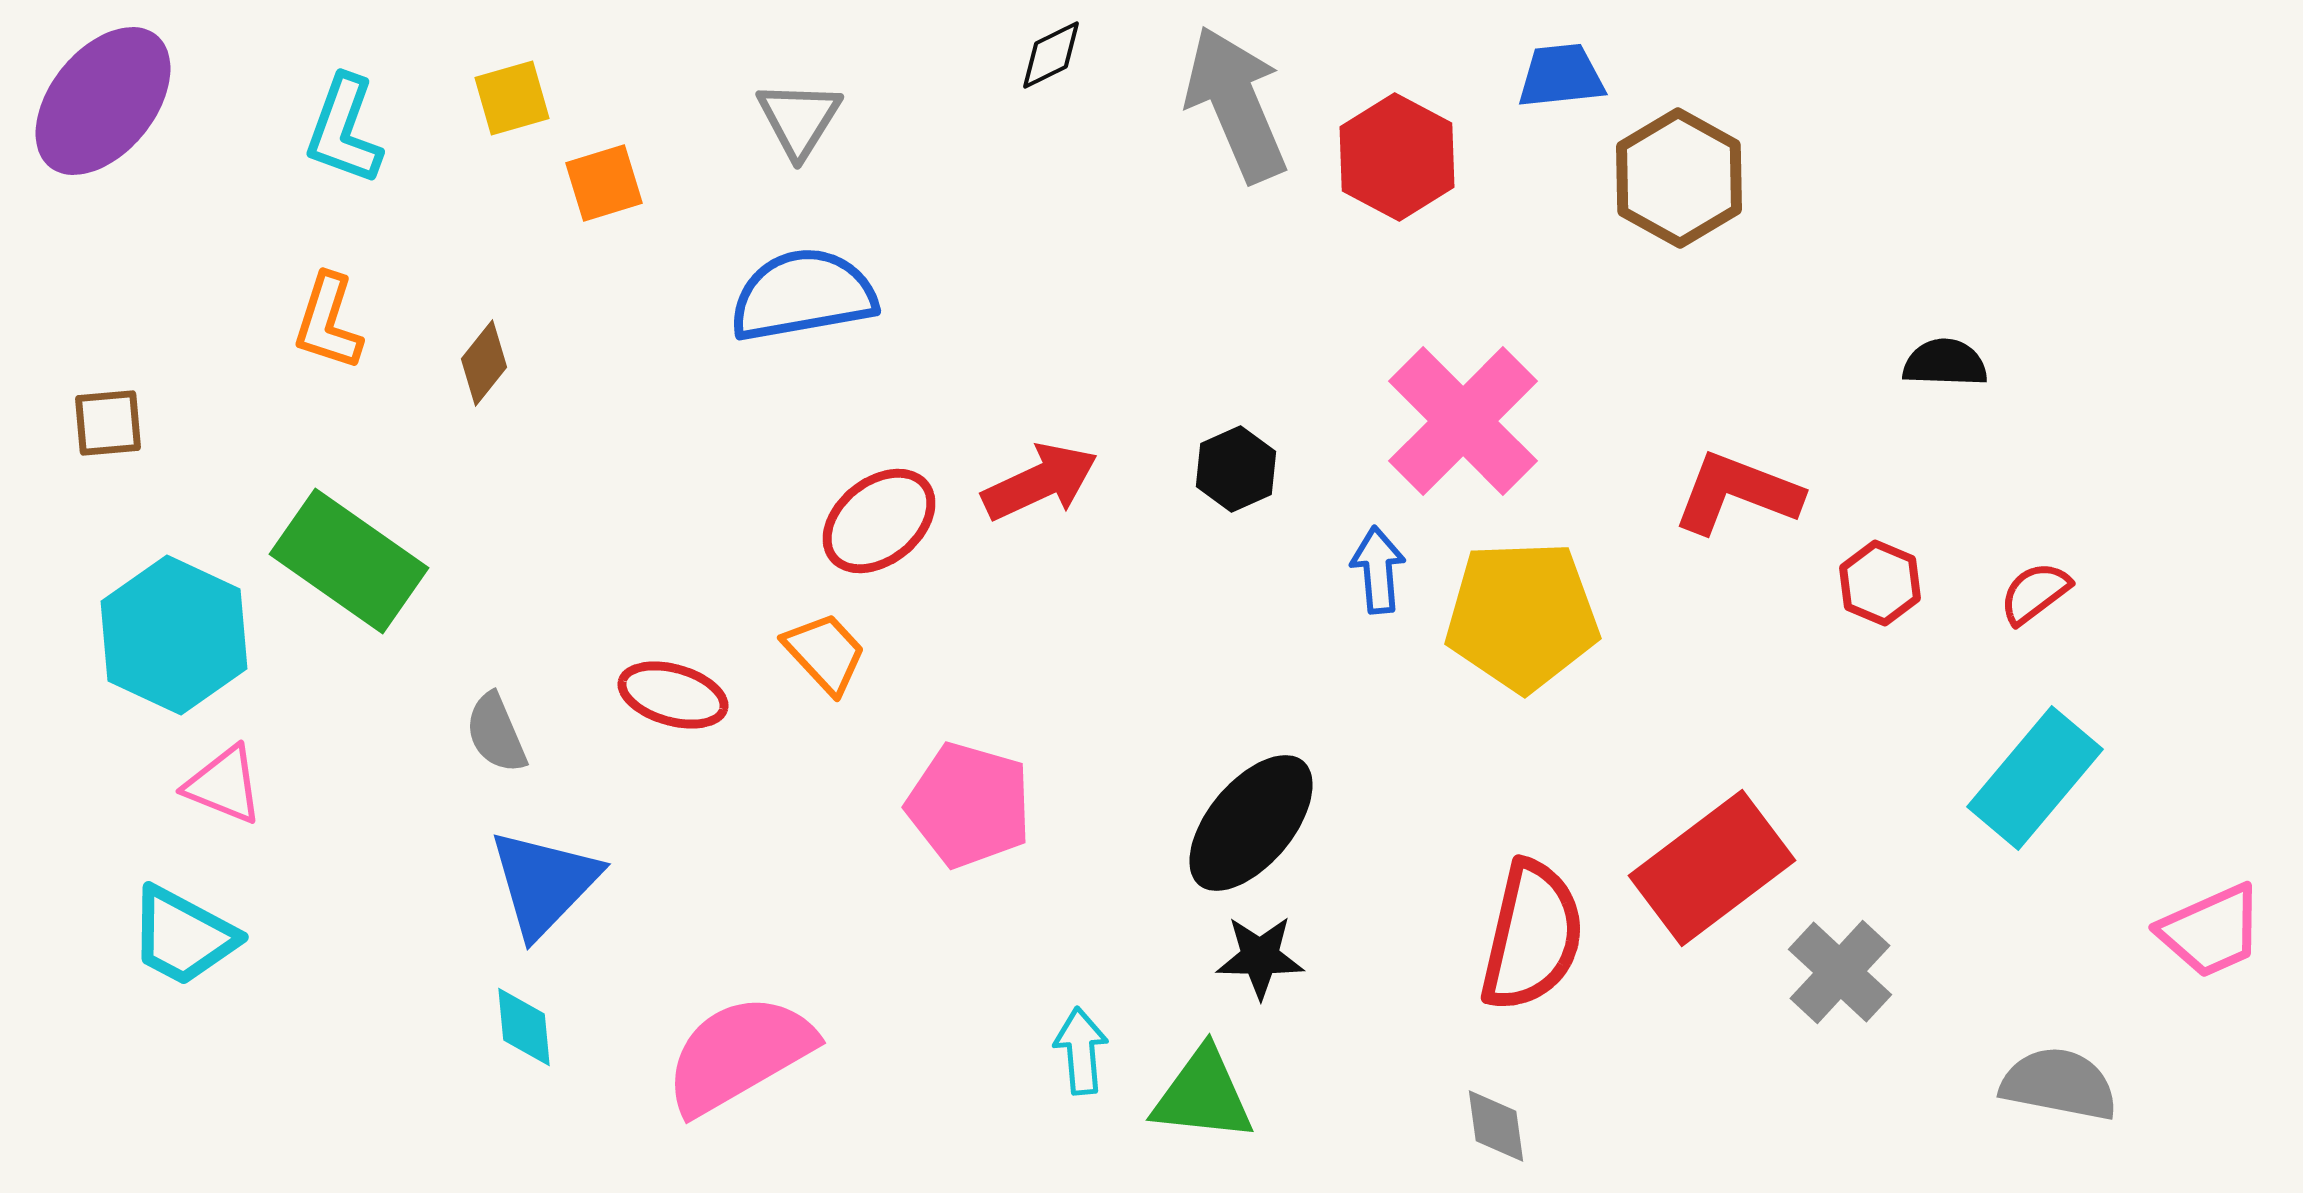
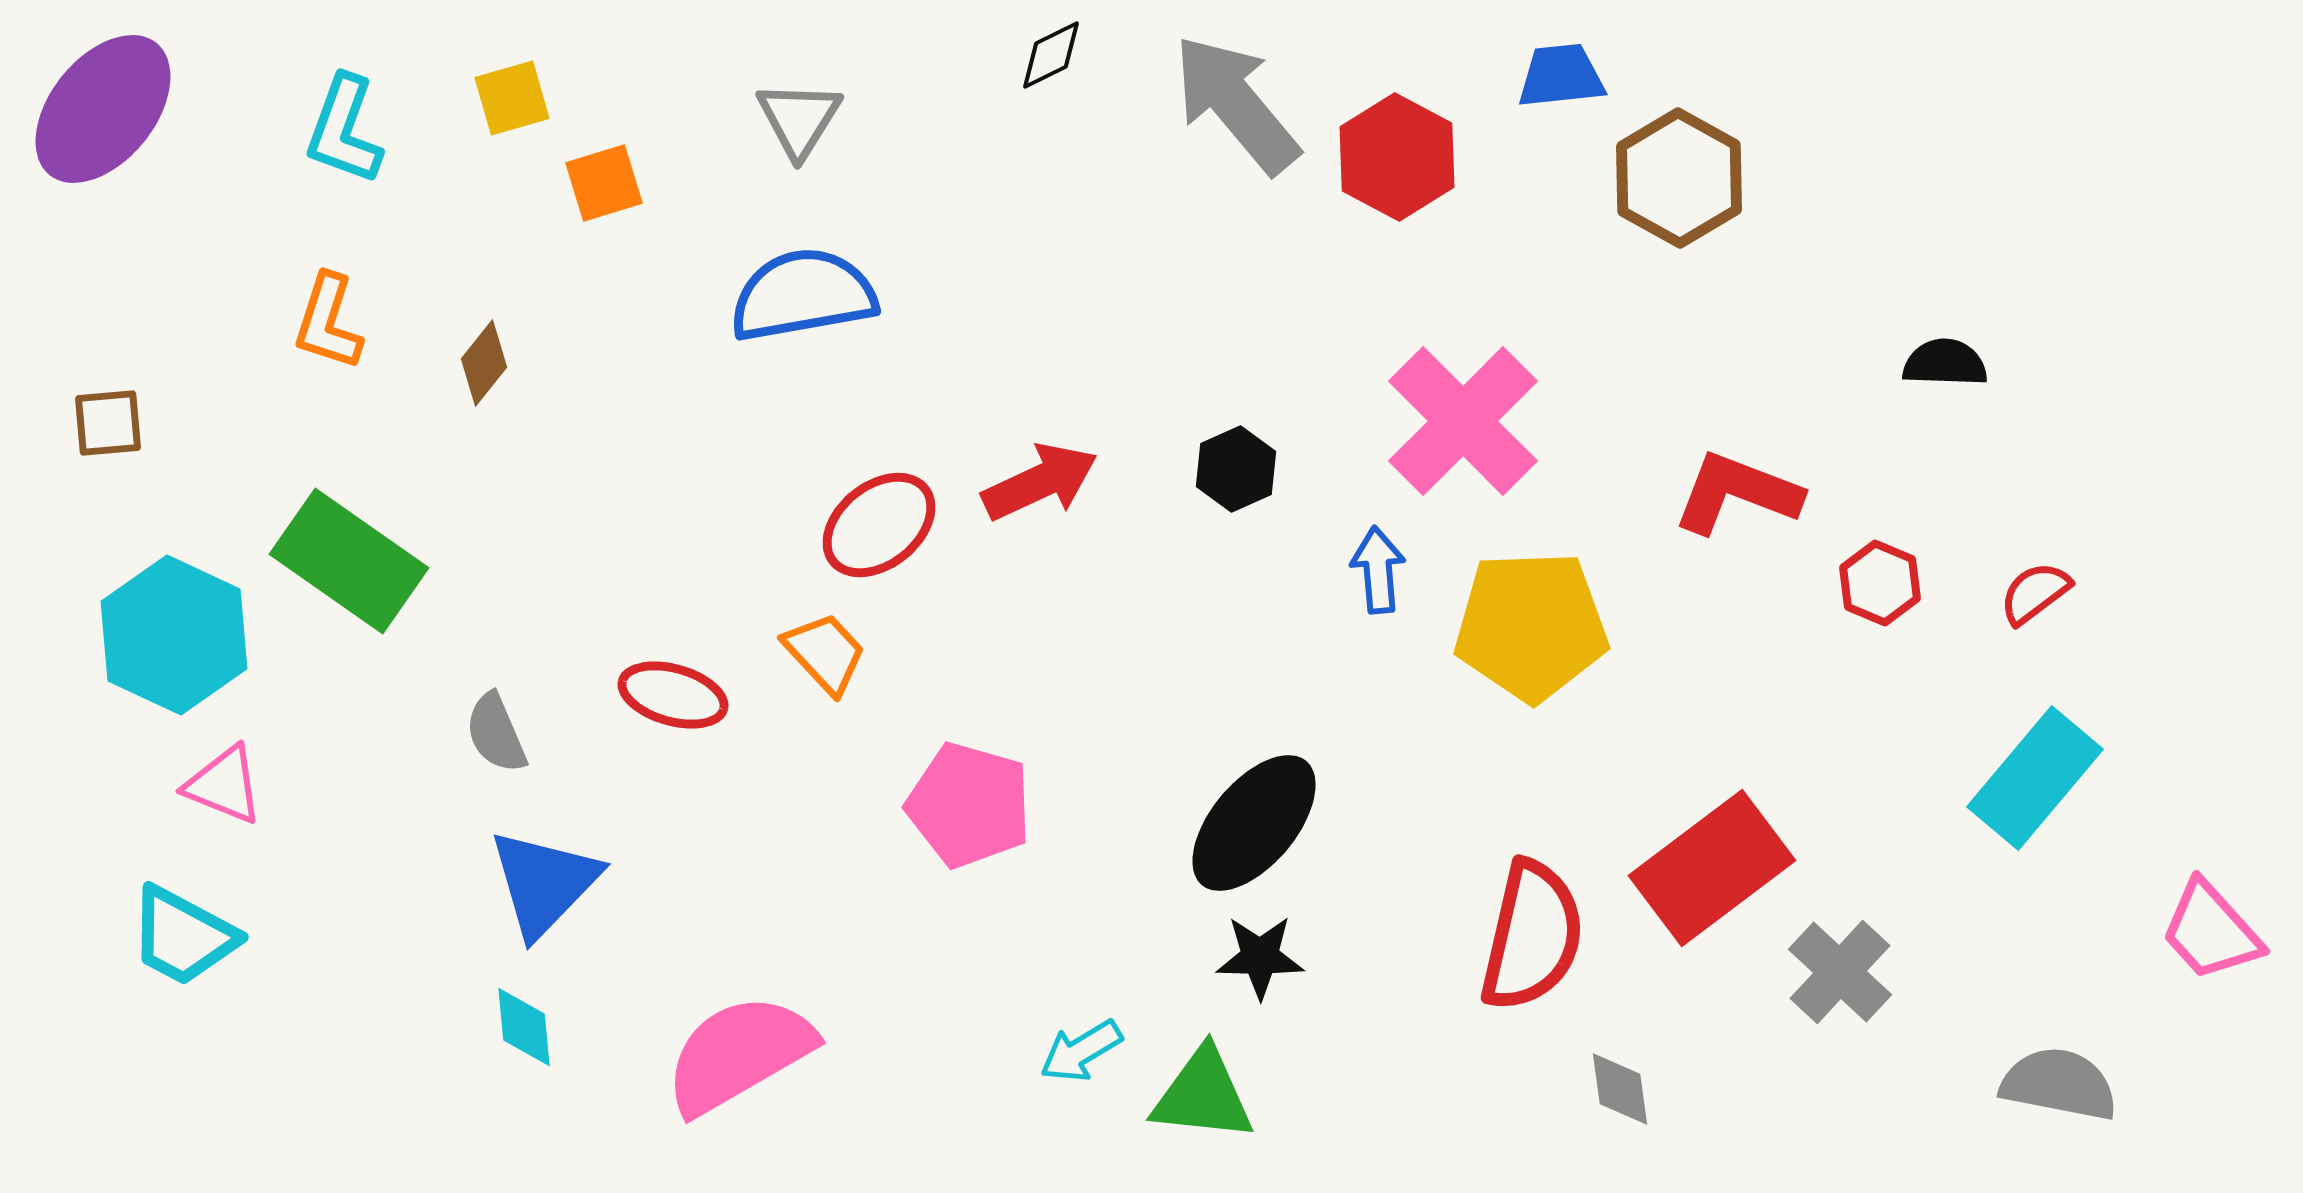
purple ellipse at (103, 101): moved 8 px down
gray arrow at (1236, 104): rotated 17 degrees counterclockwise
red ellipse at (879, 521): moved 4 px down
yellow pentagon at (1522, 616): moved 9 px right, 10 px down
black ellipse at (1251, 823): moved 3 px right
pink trapezoid at (2211, 931): rotated 72 degrees clockwise
cyan arrow at (1081, 1051): rotated 116 degrees counterclockwise
gray diamond at (1496, 1126): moved 124 px right, 37 px up
